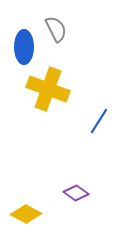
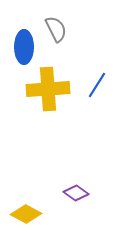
yellow cross: rotated 24 degrees counterclockwise
blue line: moved 2 px left, 36 px up
